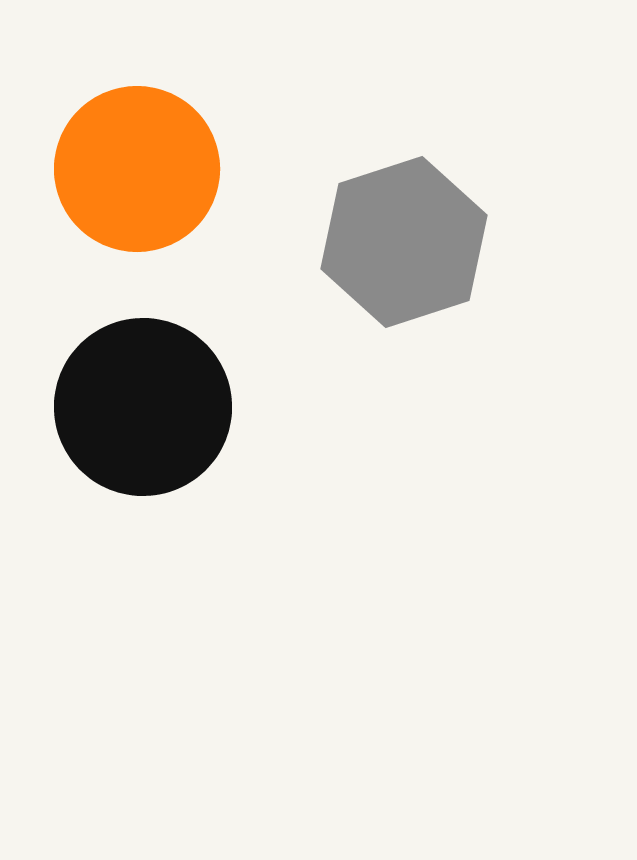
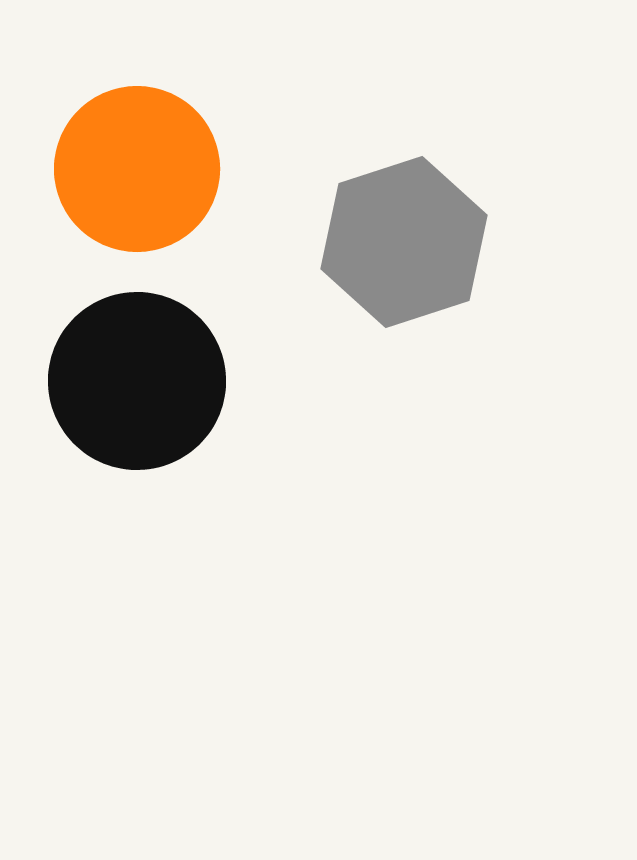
black circle: moved 6 px left, 26 px up
